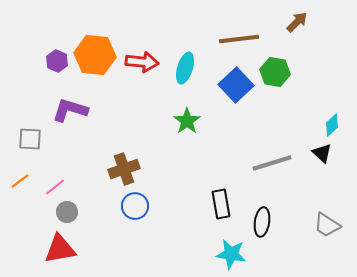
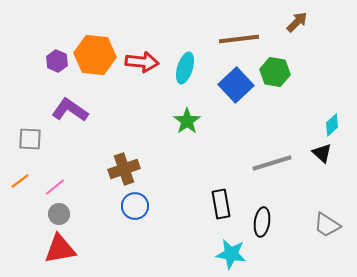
purple L-shape: rotated 18 degrees clockwise
gray circle: moved 8 px left, 2 px down
